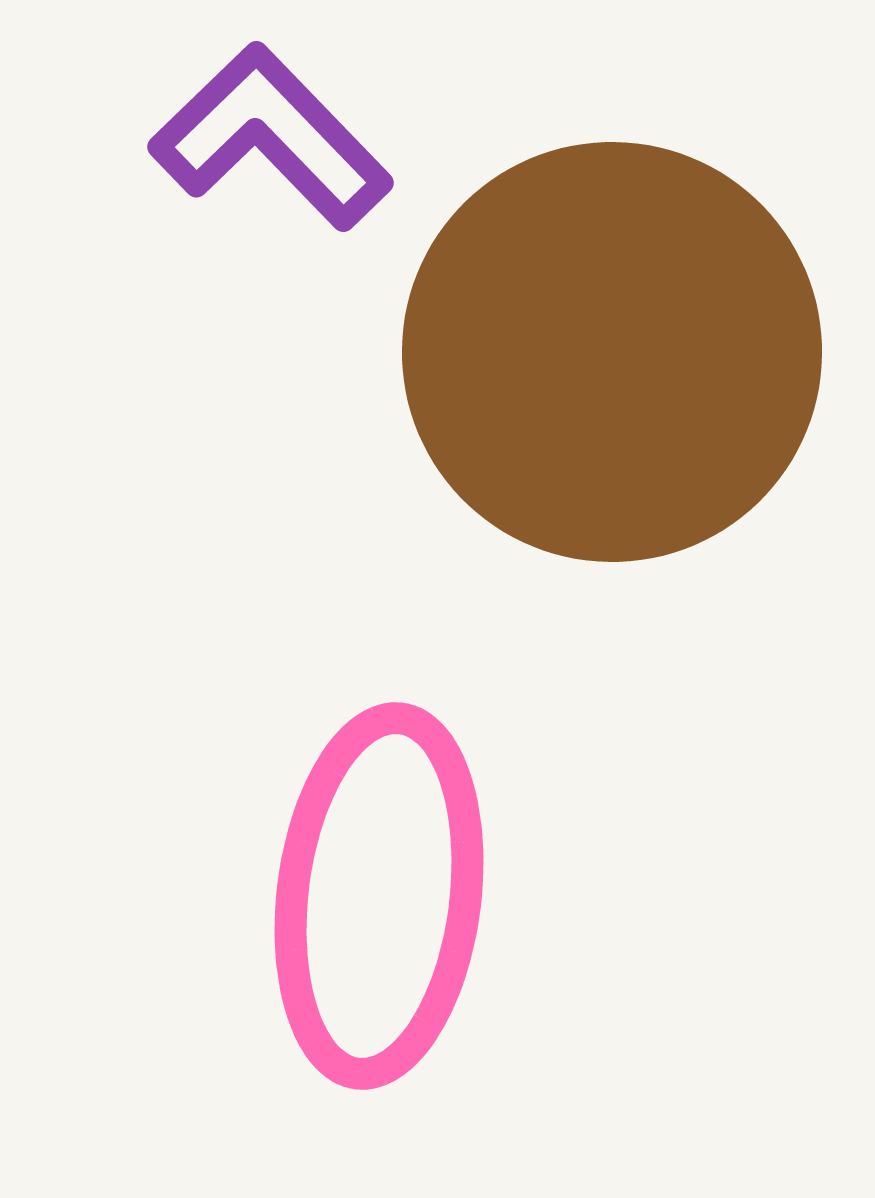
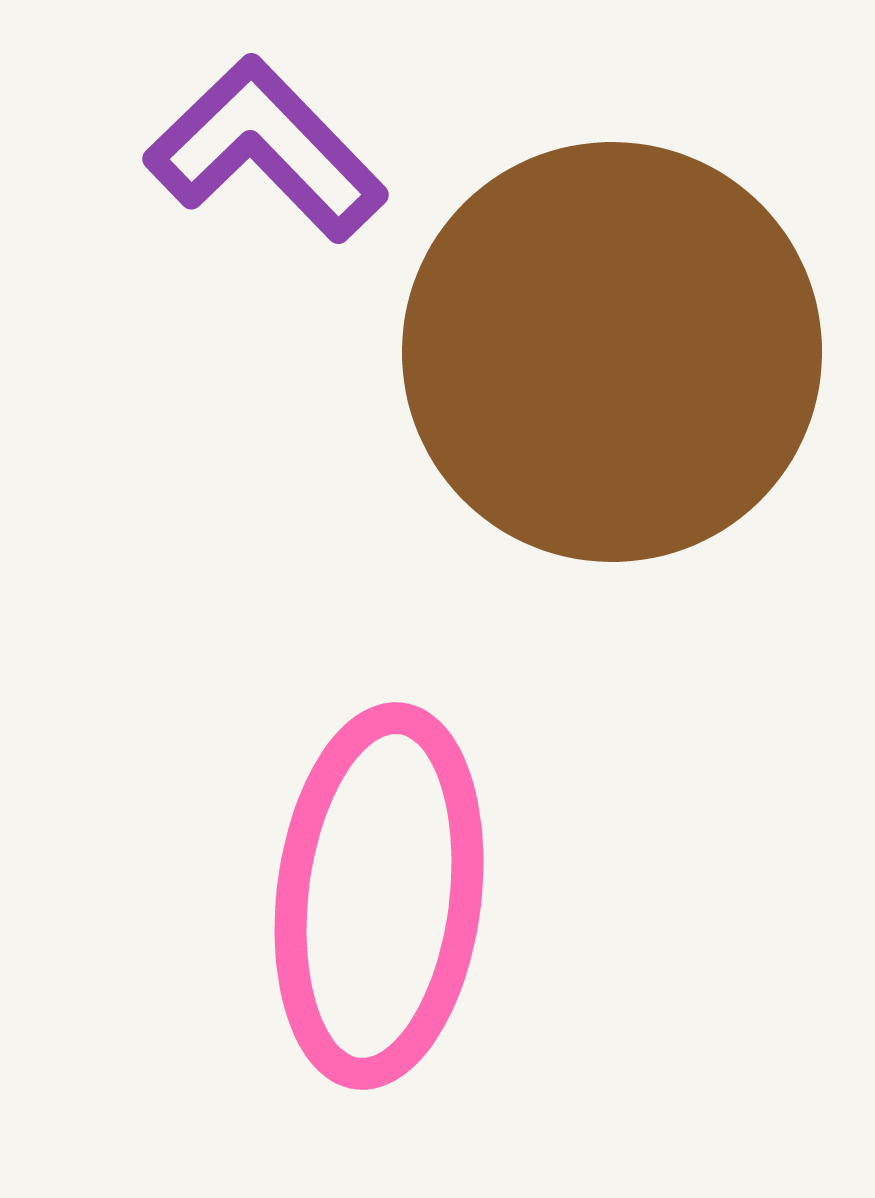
purple L-shape: moved 5 px left, 12 px down
